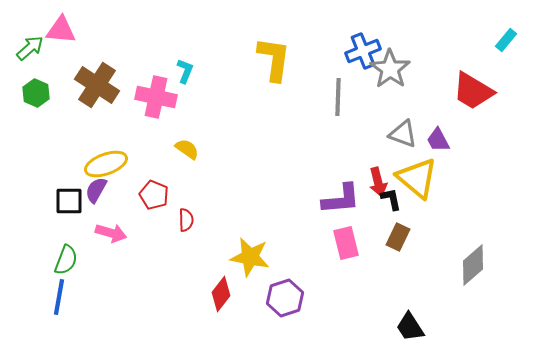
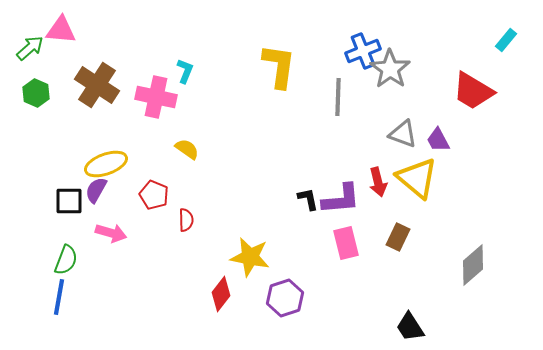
yellow L-shape: moved 5 px right, 7 px down
black L-shape: moved 83 px left
